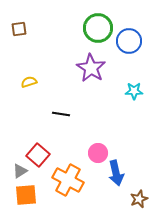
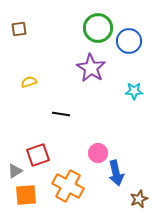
red square: rotated 30 degrees clockwise
gray triangle: moved 5 px left
orange cross: moved 6 px down
